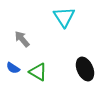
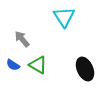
blue semicircle: moved 3 px up
green triangle: moved 7 px up
